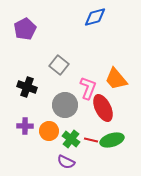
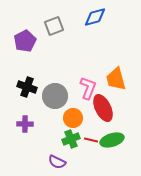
purple pentagon: moved 12 px down
gray square: moved 5 px left, 39 px up; rotated 30 degrees clockwise
orange trapezoid: rotated 25 degrees clockwise
gray circle: moved 10 px left, 9 px up
purple cross: moved 2 px up
orange circle: moved 24 px right, 13 px up
green cross: rotated 30 degrees clockwise
purple semicircle: moved 9 px left
